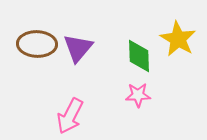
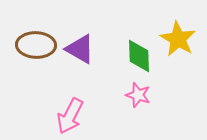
brown ellipse: moved 1 px left, 1 px down
purple triangle: moved 2 px right, 1 px down; rotated 40 degrees counterclockwise
pink star: rotated 20 degrees clockwise
